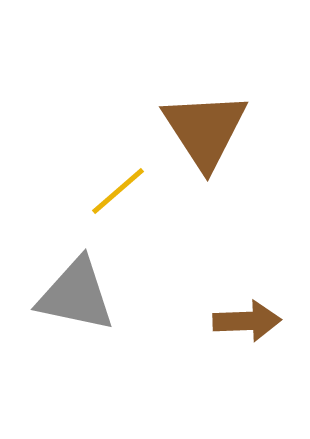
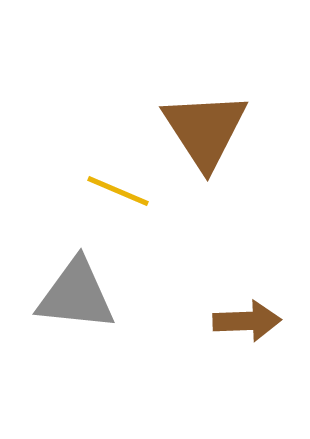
yellow line: rotated 64 degrees clockwise
gray triangle: rotated 6 degrees counterclockwise
